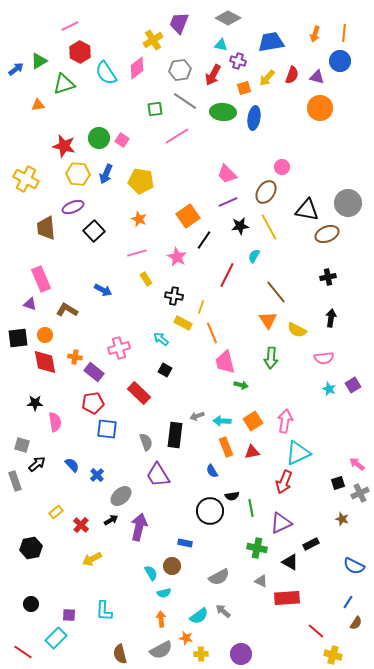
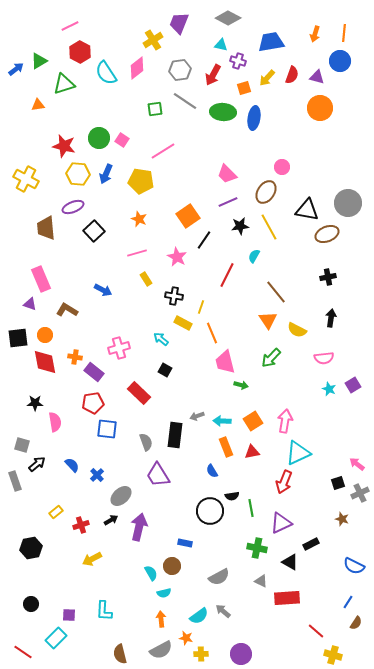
pink line at (177, 136): moved 14 px left, 15 px down
green arrow at (271, 358): rotated 40 degrees clockwise
red cross at (81, 525): rotated 28 degrees clockwise
